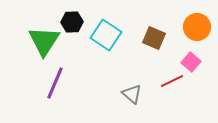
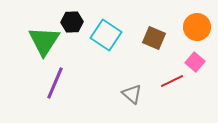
pink square: moved 4 px right
